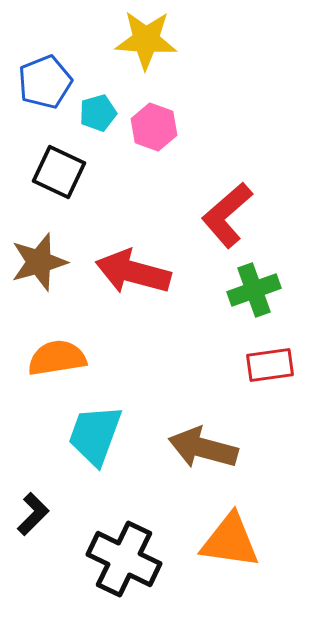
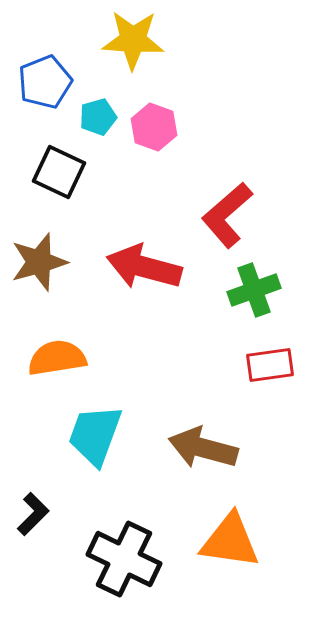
yellow star: moved 13 px left
cyan pentagon: moved 4 px down
red arrow: moved 11 px right, 5 px up
